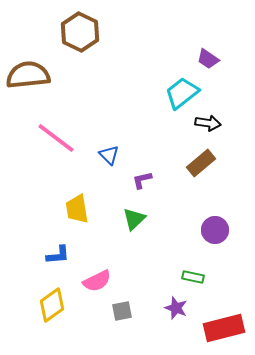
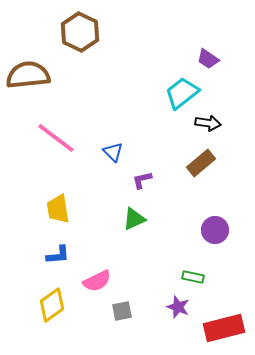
blue triangle: moved 4 px right, 3 px up
yellow trapezoid: moved 19 px left
green triangle: rotated 20 degrees clockwise
purple star: moved 2 px right, 1 px up
